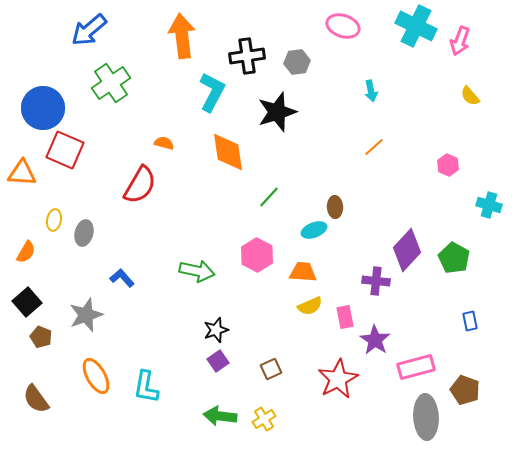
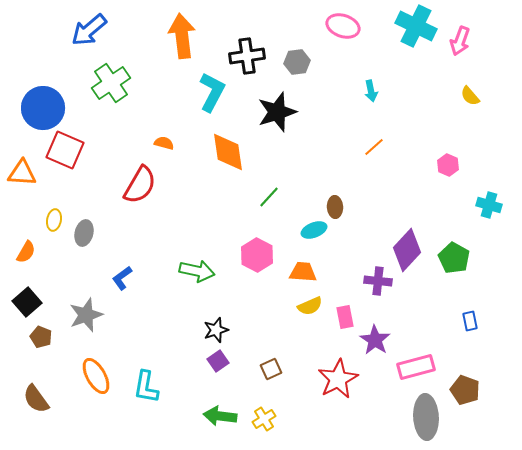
blue L-shape at (122, 278): rotated 85 degrees counterclockwise
purple cross at (376, 281): moved 2 px right
